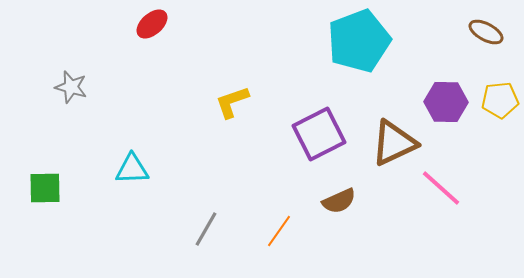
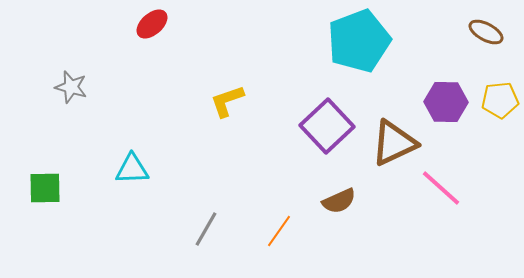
yellow L-shape: moved 5 px left, 1 px up
purple square: moved 8 px right, 8 px up; rotated 16 degrees counterclockwise
